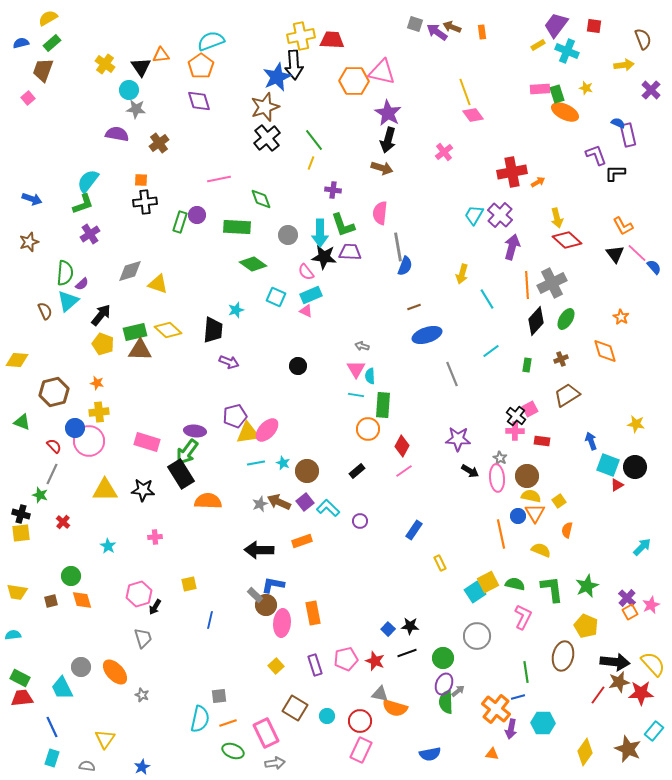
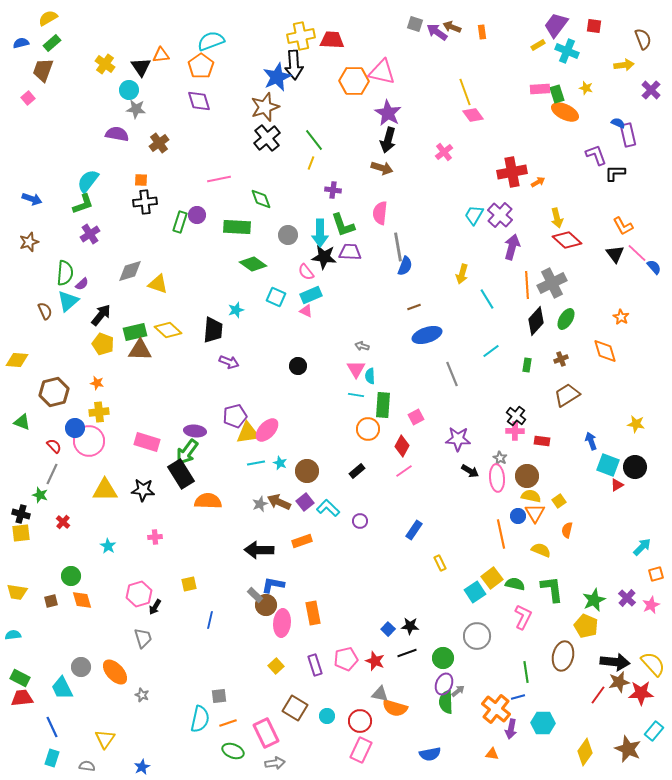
pink square at (530, 409): moved 114 px left, 8 px down
cyan star at (283, 463): moved 3 px left
yellow square at (488, 582): moved 4 px right, 4 px up; rotated 10 degrees counterclockwise
green star at (587, 586): moved 7 px right, 14 px down
orange square at (630, 612): moved 26 px right, 38 px up; rotated 14 degrees clockwise
